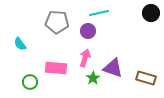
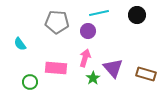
black circle: moved 14 px left, 2 px down
purple triangle: rotated 30 degrees clockwise
brown rectangle: moved 4 px up
